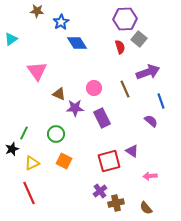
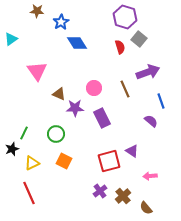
purple hexagon: moved 2 px up; rotated 20 degrees clockwise
brown cross: moved 7 px right, 7 px up; rotated 28 degrees counterclockwise
